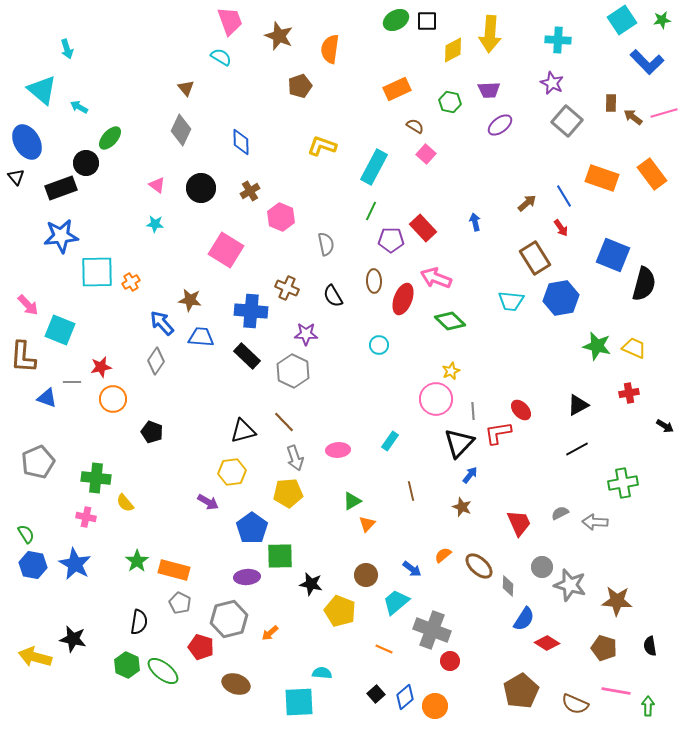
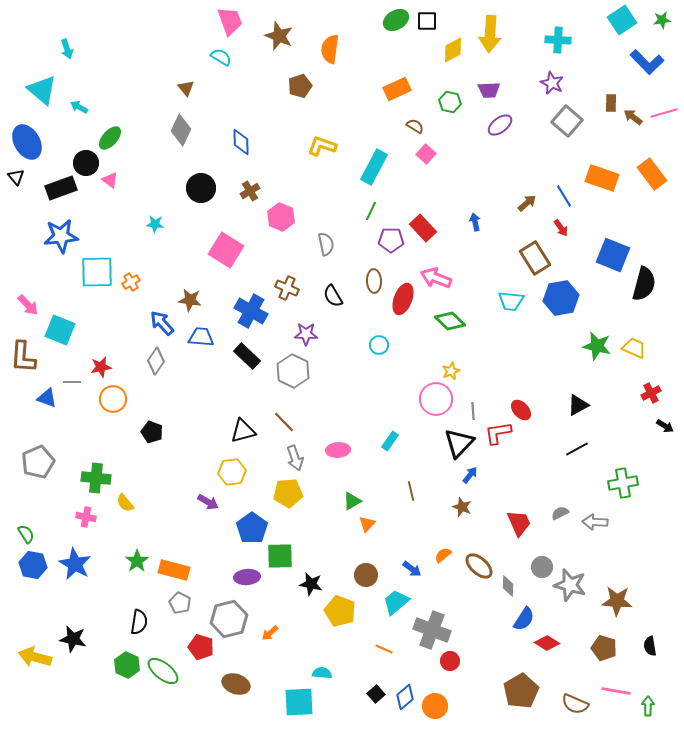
pink triangle at (157, 185): moved 47 px left, 5 px up
blue cross at (251, 311): rotated 24 degrees clockwise
red cross at (629, 393): moved 22 px right; rotated 18 degrees counterclockwise
